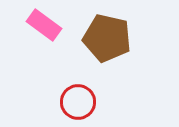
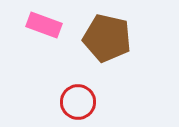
pink rectangle: rotated 16 degrees counterclockwise
